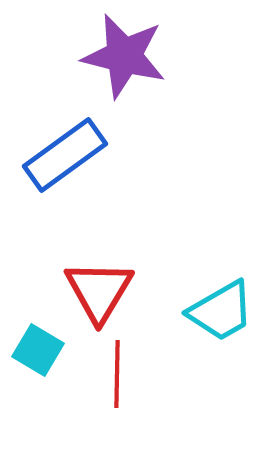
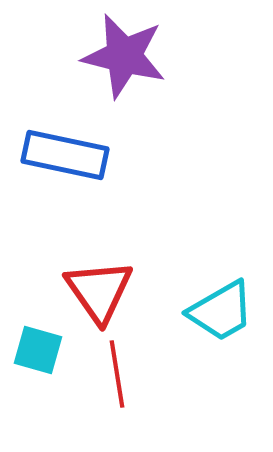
blue rectangle: rotated 48 degrees clockwise
red triangle: rotated 6 degrees counterclockwise
cyan square: rotated 15 degrees counterclockwise
red line: rotated 10 degrees counterclockwise
